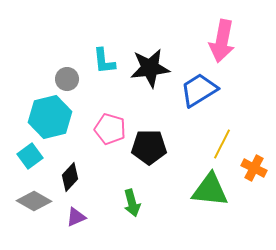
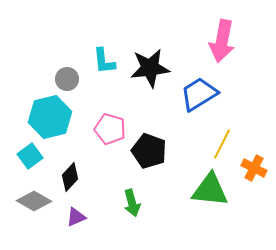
blue trapezoid: moved 4 px down
black pentagon: moved 4 px down; rotated 20 degrees clockwise
